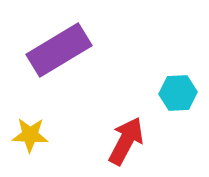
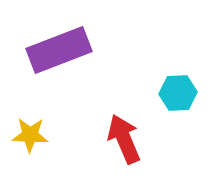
purple rectangle: rotated 10 degrees clockwise
red arrow: moved 2 px left, 2 px up; rotated 51 degrees counterclockwise
